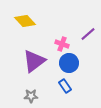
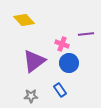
yellow diamond: moved 1 px left, 1 px up
purple line: moved 2 px left; rotated 35 degrees clockwise
blue rectangle: moved 5 px left, 4 px down
